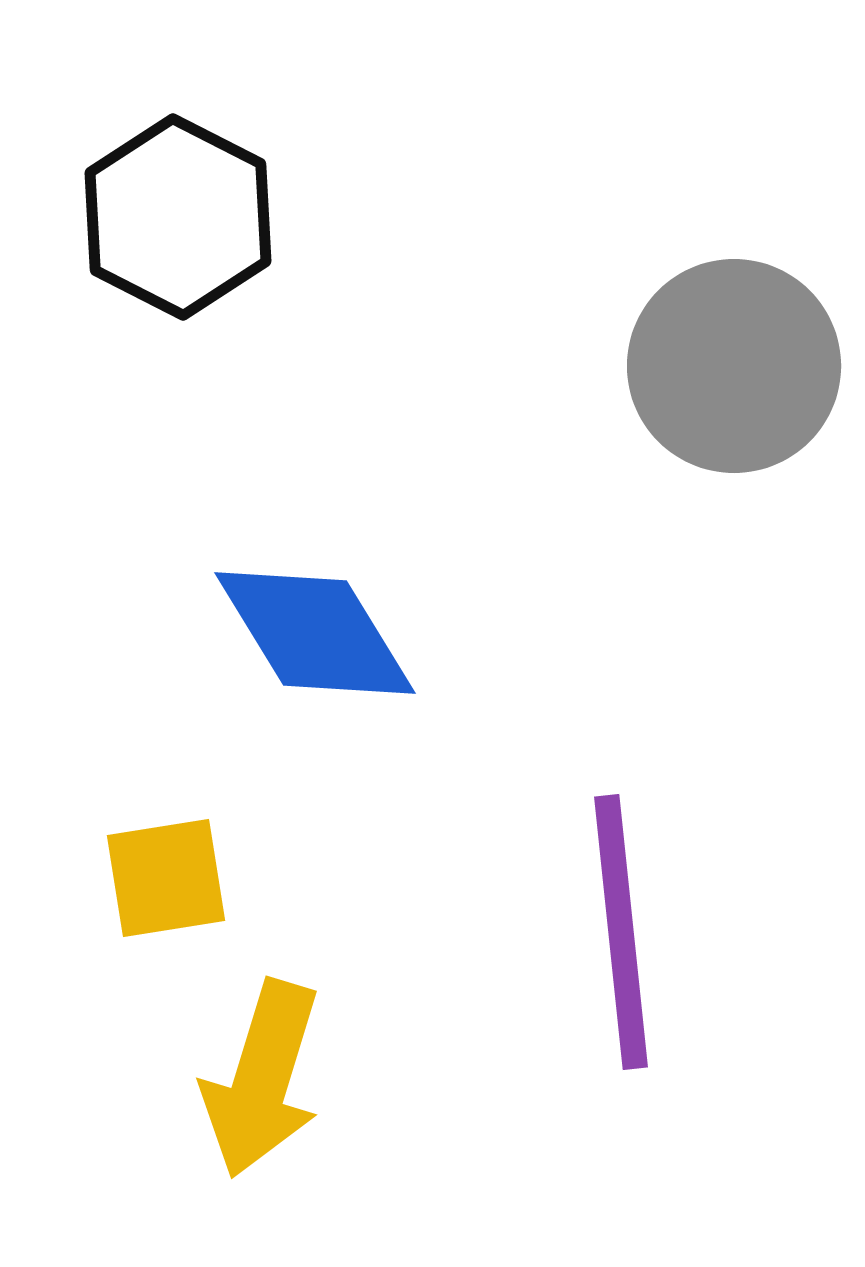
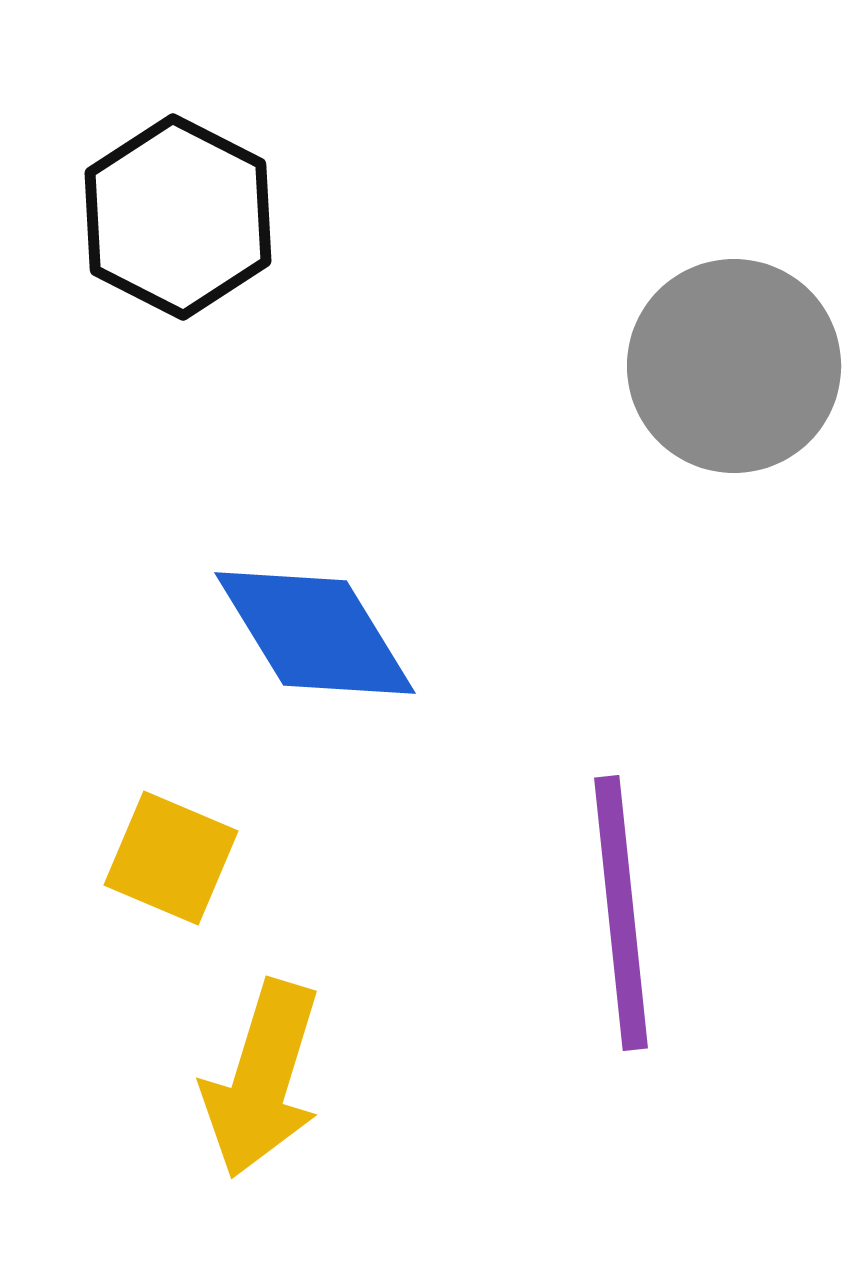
yellow square: moved 5 px right, 20 px up; rotated 32 degrees clockwise
purple line: moved 19 px up
